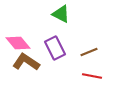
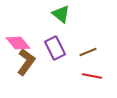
green triangle: rotated 12 degrees clockwise
brown line: moved 1 px left
brown L-shape: rotated 92 degrees clockwise
